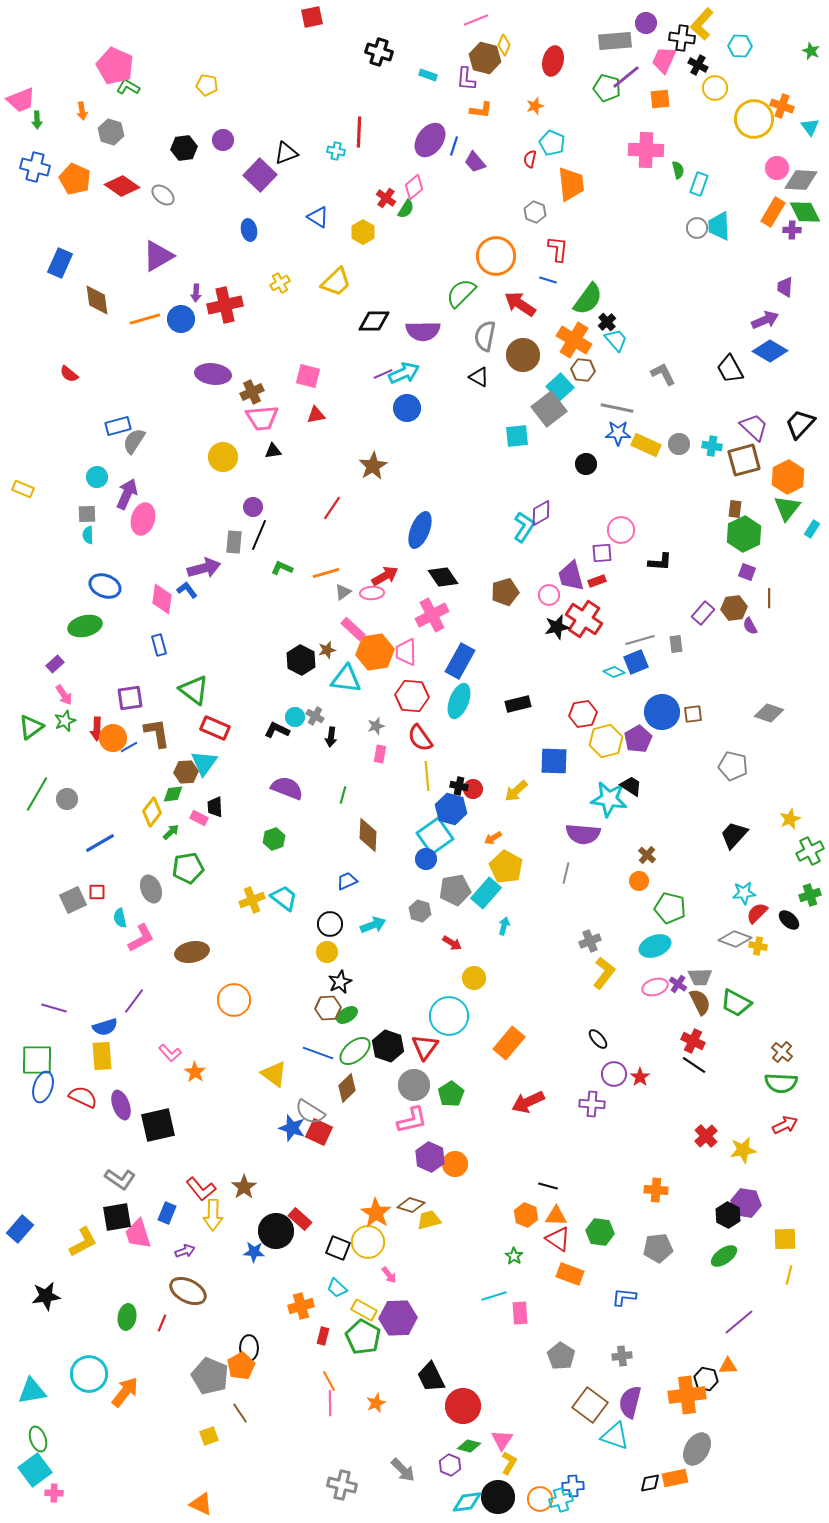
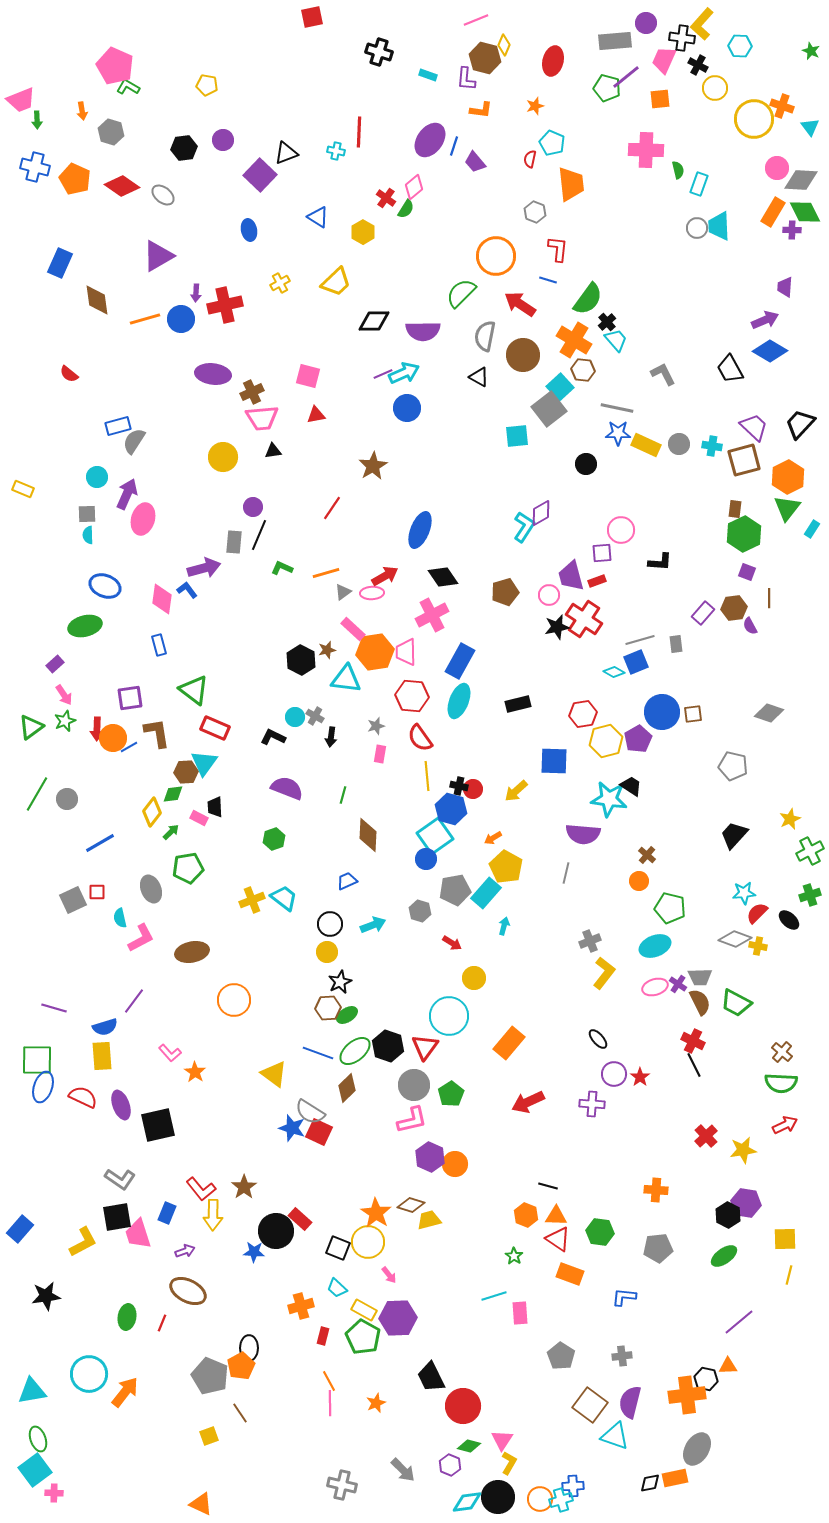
black L-shape at (277, 730): moved 4 px left, 7 px down
black line at (694, 1065): rotated 30 degrees clockwise
